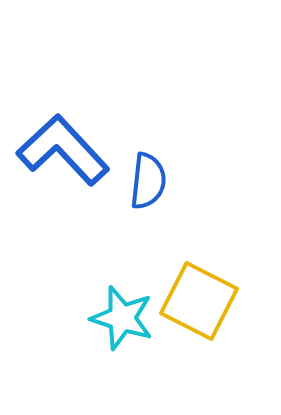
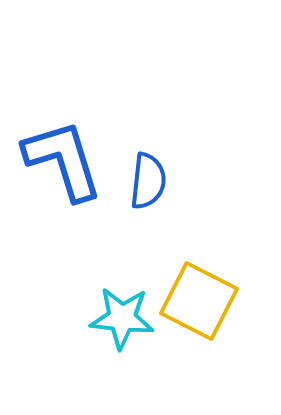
blue L-shape: moved 10 px down; rotated 26 degrees clockwise
cyan star: rotated 12 degrees counterclockwise
